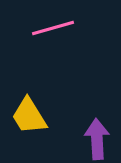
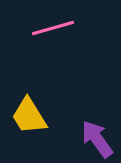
purple arrow: rotated 33 degrees counterclockwise
